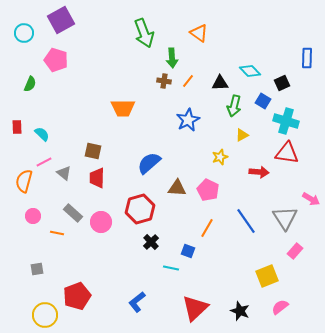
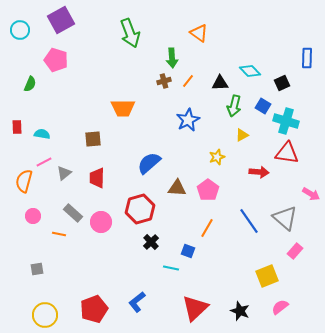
cyan circle at (24, 33): moved 4 px left, 3 px up
green arrow at (144, 33): moved 14 px left
brown cross at (164, 81): rotated 24 degrees counterclockwise
blue square at (263, 101): moved 5 px down
cyan semicircle at (42, 134): rotated 35 degrees counterclockwise
brown square at (93, 151): moved 12 px up; rotated 18 degrees counterclockwise
yellow star at (220, 157): moved 3 px left
gray triangle at (64, 173): rotated 42 degrees clockwise
pink pentagon at (208, 190): rotated 10 degrees clockwise
pink arrow at (311, 199): moved 5 px up
gray triangle at (285, 218): rotated 16 degrees counterclockwise
blue line at (246, 221): moved 3 px right
orange line at (57, 233): moved 2 px right, 1 px down
red pentagon at (77, 296): moved 17 px right, 13 px down
